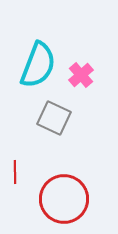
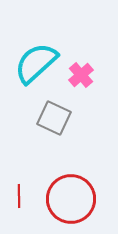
cyan semicircle: moved 2 px left, 2 px up; rotated 153 degrees counterclockwise
red line: moved 4 px right, 24 px down
red circle: moved 7 px right
